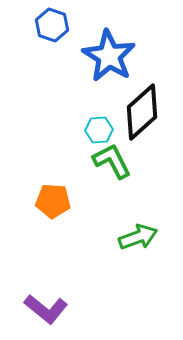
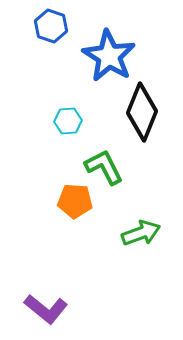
blue hexagon: moved 1 px left, 1 px down
black diamond: rotated 26 degrees counterclockwise
cyan hexagon: moved 31 px left, 9 px up
green L-shape: moved 8 px left, 6 px down
orange pentagon: moved 22 px right
green arrow: moved 3 px right, 4 px up
